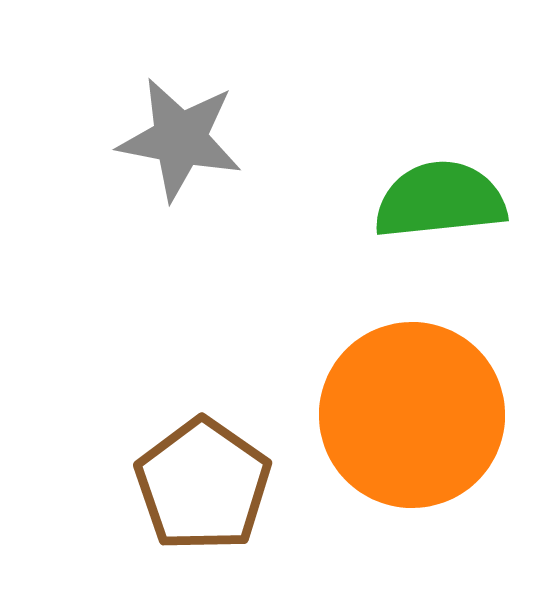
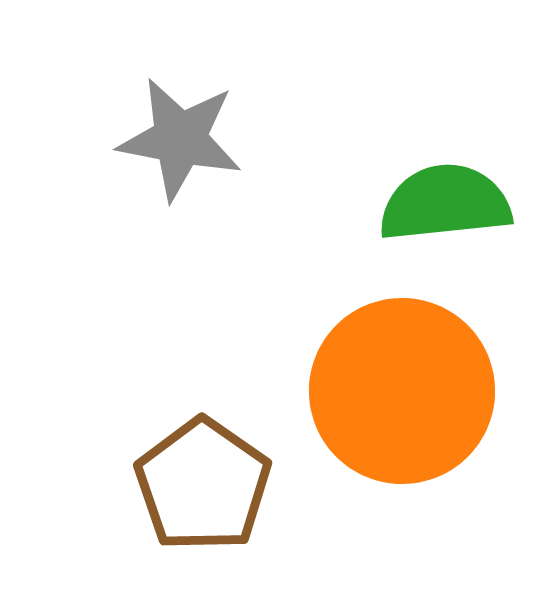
green semicircle: moved 5 px right, 3 px down
orange circle: moved 10 px left, 24 px up
